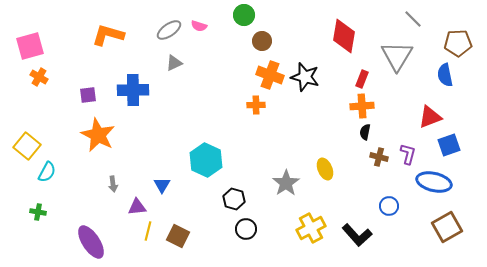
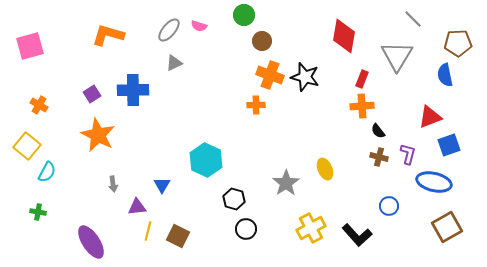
gray ellipse at (169, 30): rotated 15 degrees counterclockwise
orange cross at (39, 77): moved 28 px down
purple square at (88, 95): moved 4 px right, 1 px up; rotated 24 degrees counterclockwise
black semicircle at (365, 132): moved 13 px right, 1 px up; rotated 49 degrees counterclockwise
